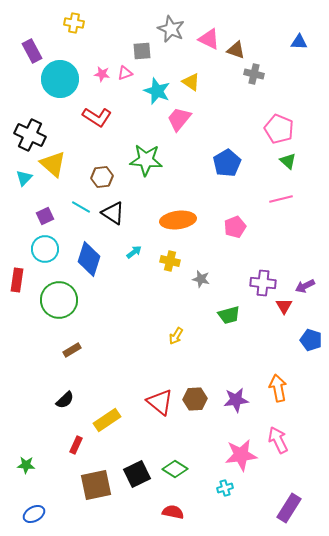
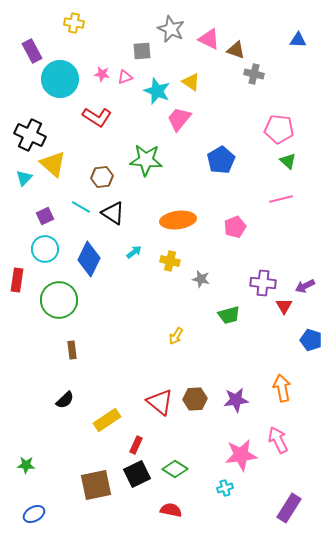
blue triangle at (299, 42): moved 1 px left, 2 px up
pink triangle at (125, 73): moved 4 px down
pink pentagon at (279, 129): rotated 16 degrees counterclockwise
blue pentagon at (227, 163): moved 6 px left, 3 px up
blue diamond at (89, 259): rotated 8 degrees clockwise
brown rectangle at (72, 350): rotated 66 degrees counterclockwise
orange arrow at (278, 388): moved 4 px right
red rectangle at (76, 445): moved 60 px right
red semicircle at (173, 512): moved 2 px left, 2 px up
